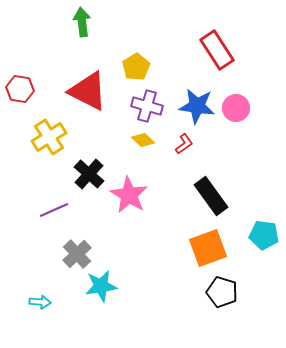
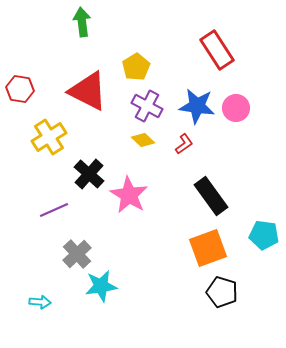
purple cross: rotated 12 degrees clockwise
